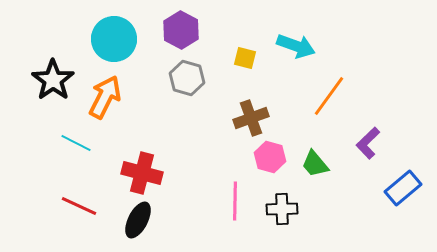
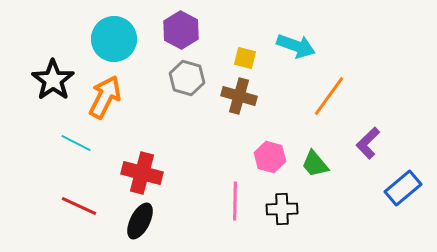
brown cross: moved 12 px left, 22 px up; rotated 36 degrees clockwise
black ellipse: moved 2 px right, 1 px down
